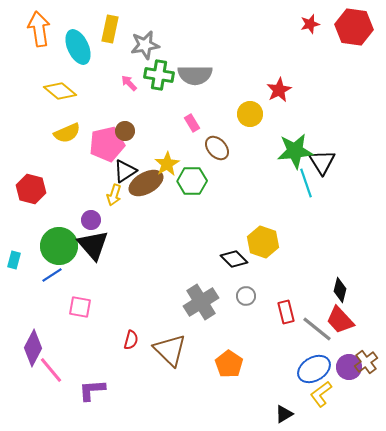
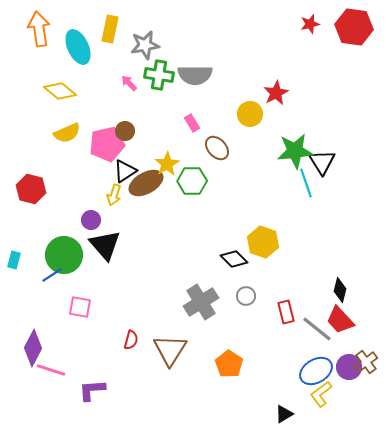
red star at (279, 90): moved 3 px left, 3 px down
black triangle at (93, 245): moved 12 px right
green circle at (59, 246): moved 5 px right, 9 px down
brown triangle at (170, 350): rotated 18 degrees clockwise
blue ellipse at (314, 369): moved 2 px right, 2 px down
pink line at (51, 370): rotated 32 degrees counterclockwise
